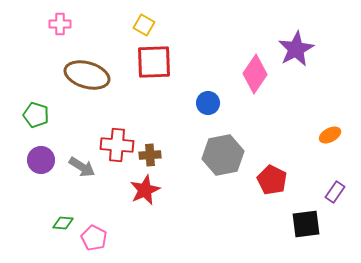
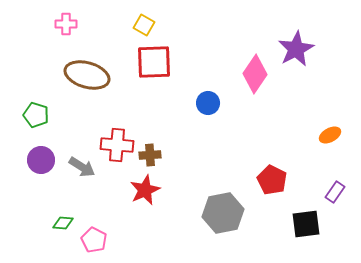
pink cross: moved 6 px right
gray hexagon: moved 58 px down
pink pentagon: moved 2 px down
